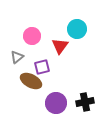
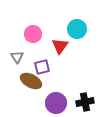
pink circle: moved 1 px right, 2 px up
gray triangle: rotated 24 degrees counterclockwise
